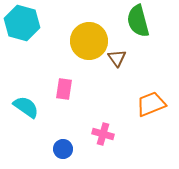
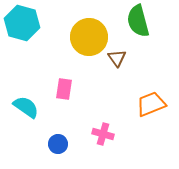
yellow circle: moved 4 px up
blue circle: moved 5 px left, 5 px up
